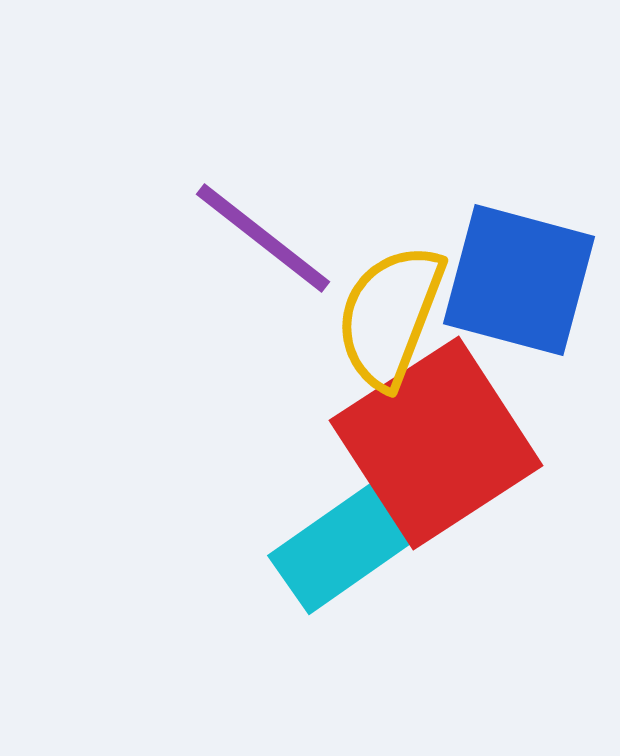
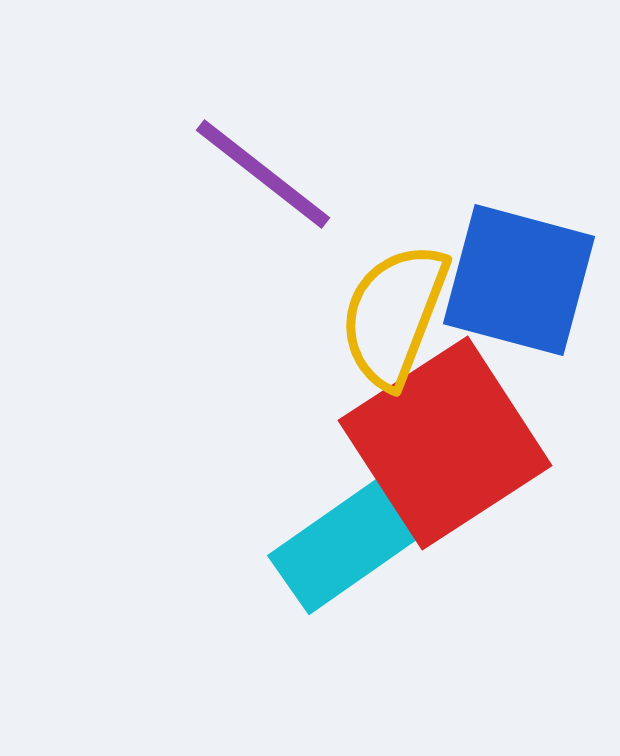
purple line: moved 64 px up
yellow semicircle: moved 4 px right, 1 px up
red square: moved 9 px right
